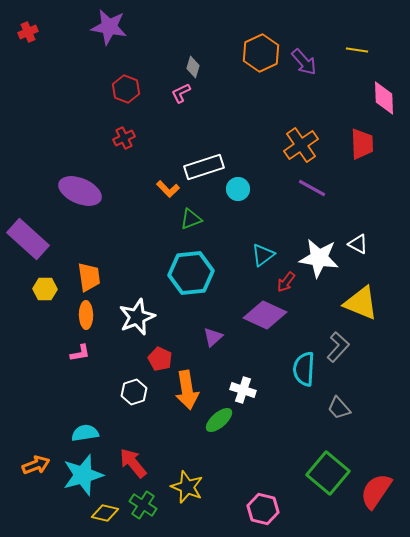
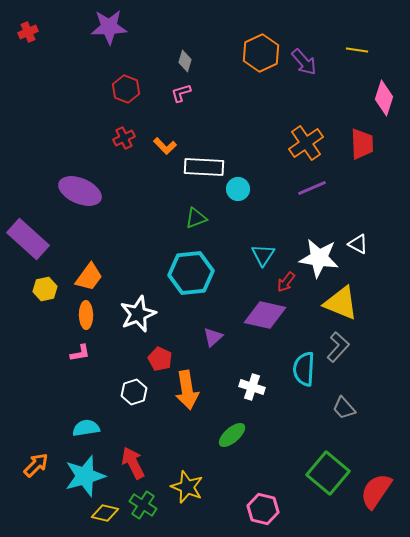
purple star at (109, 27): rotated 12 degrees counterclockwise
gray diamond at (193, 67): moved 8 px left, 6 px up
pink L-shape at (181, 93): rotated 10 degrees clockwise
pink diamond at (384, 98): rotated 20 degrees clockwise
orange cross at (301, 145): moved 5 px right, 2 px up
white rectangle at (204, 167): rotated 21 degrees clockwise
purple line at (312, 188): rotated 52 degrees counterclockwise
orange L-shape at (168, 189): moved 3 px left, 43 px up
green triangle at (191, 219): moved 5 px right, 1 px up
cyan triangle at (263, 255): rotated 20 degrees counterclockwise
orange trapezoid at (89, 277): rotated 44 degrees clockwise
yellow hexagon at (45, 289): rotated 15 degrees counterclockwise
yellow triangle at (361, 303): moved 20 px left
purple diamond at (265, 315): rotated 12 degrees counterclockwise
white star at (137, 317): moved 1 px right, 3 px up
white cross at (243, 390): moved 9 px right, 3 px up
gray trapezoid at (339, 408): moved 5 px right
green ellipse at (219, 420): moved 13 px right, 15 px down
cyan semicircle at (85, 433): moved 1 px right, 5 px up
red arrow at (133, 463): rotated 12 degrees clockwise
orange arrow at (36, 465): rotated 24 degrees counterclockwise
cyan star at (83, 475): moved 2 px right, 1 px down
